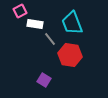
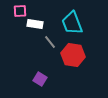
pink square: rotated 24 degrees clockwise
gray line: moved 3 px down
red hexagon: moved 3 px right
purple square: moved 4 px left, 1 px up
